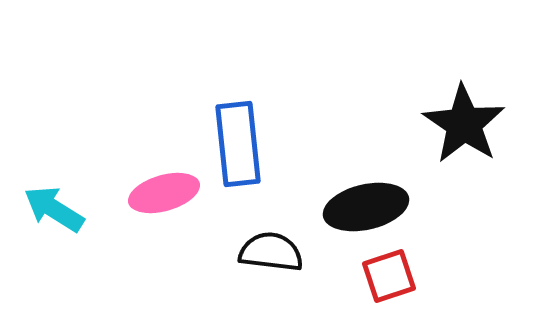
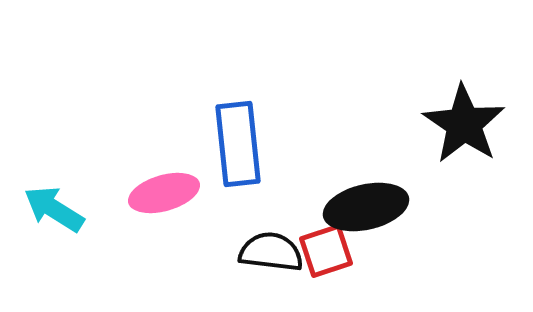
red square: moved 63 px left, 25 px up
